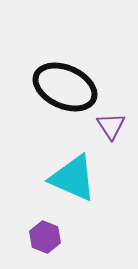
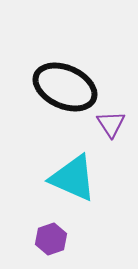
purple triangle: moved 2 px up
purple hexagon: moved 6 px right, 2 px down; rotated 20 degrees clockwise
